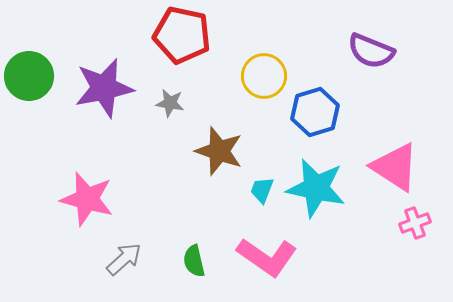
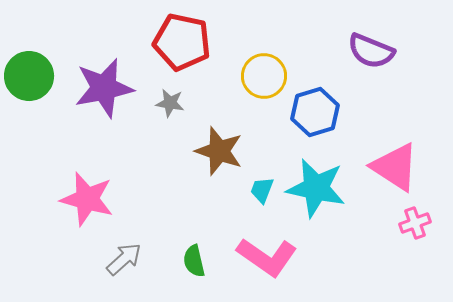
red pentagon: moved 7 px down
